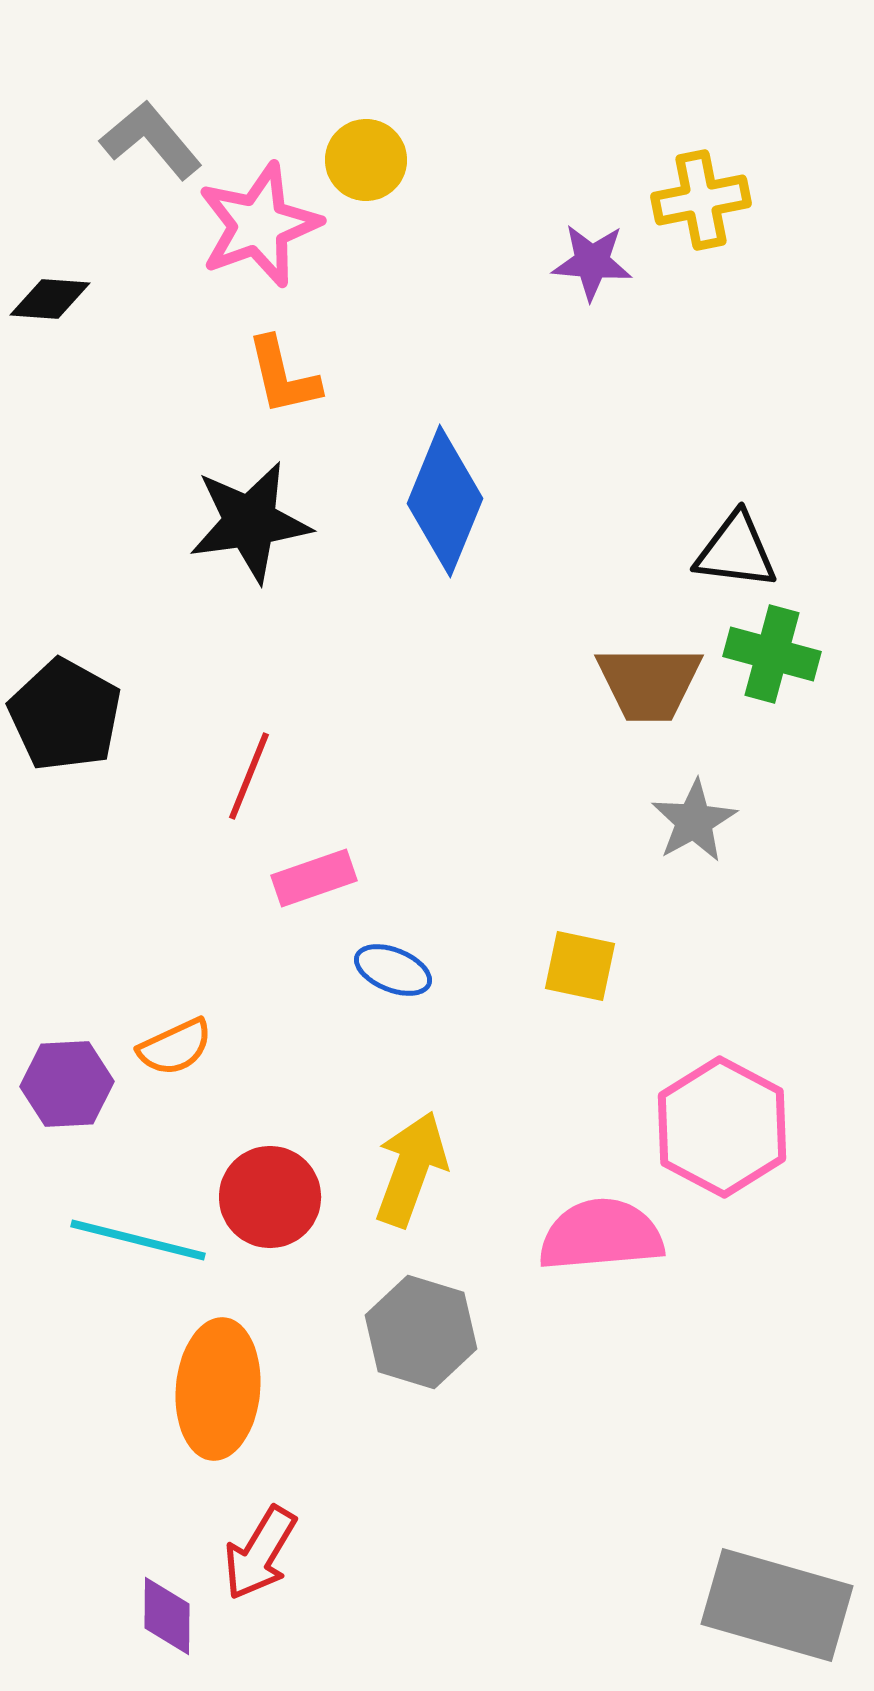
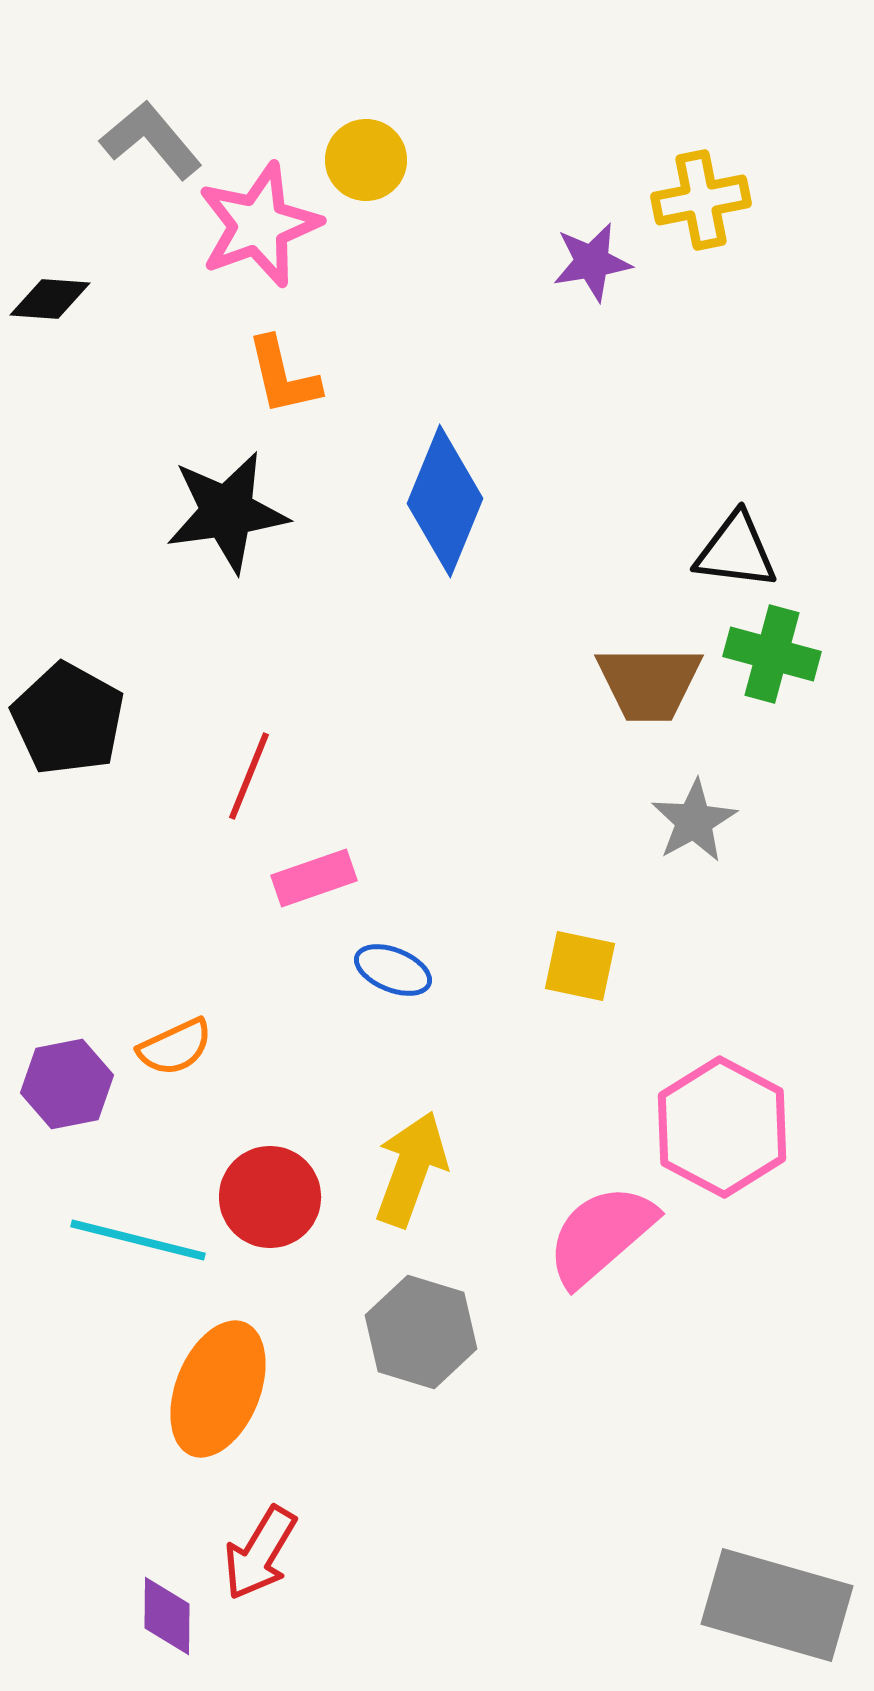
purple star: rotated 14 degrees counterclockwise
black star: moved 23 px left, 10 px up
black pentagon: moved 3 px right, 4 px down
purple hexagon: rotated 8 degrees counterclockwise
pink semicircle: rotated 36 degrees counterclockwise
orange ellipse: rotated 17 degrees clockwise
